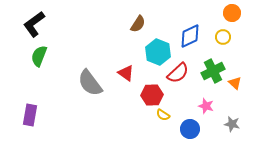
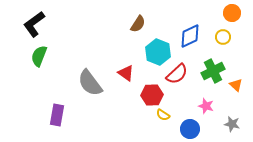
red semicircle: moved 1 px left, 1 px down
orange triangle: moved 1 px right, 2 px down
purple rectangle: moved 27 px right
